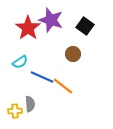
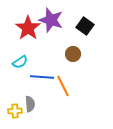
blue line: rotated 20 degrees counterclockwise
orange line: rotated 25 degrees clockwise
